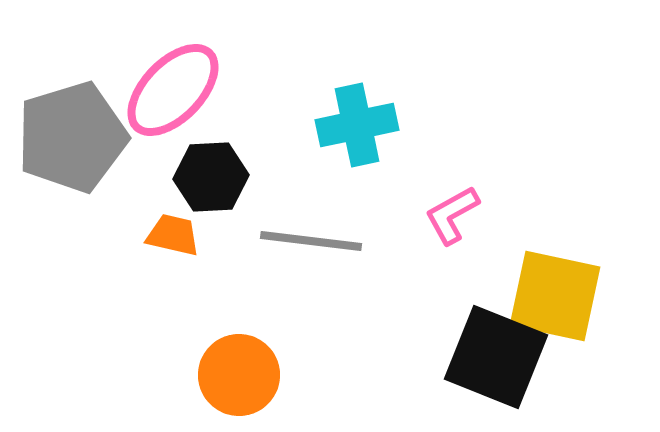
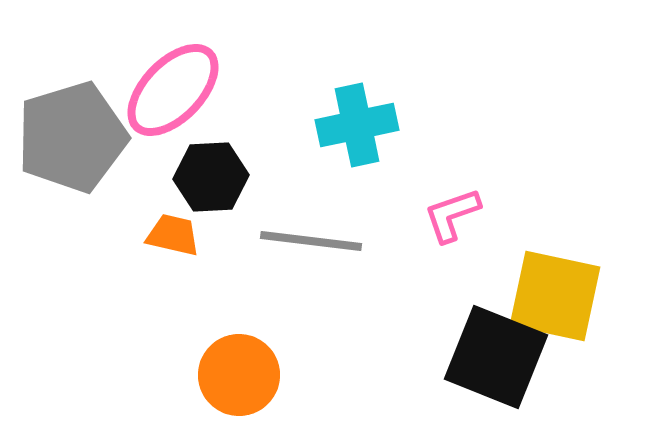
pink L-shape: rotated 10 degrees clockwise
